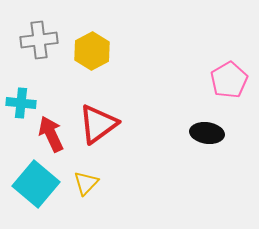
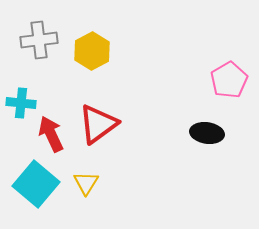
yellow triangle: rotated 12 degrees counterclockwise
